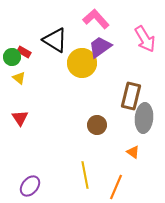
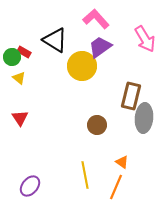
yellow circle: moved 3 px down
orange triangle: moved 11 px left, 10 px down
